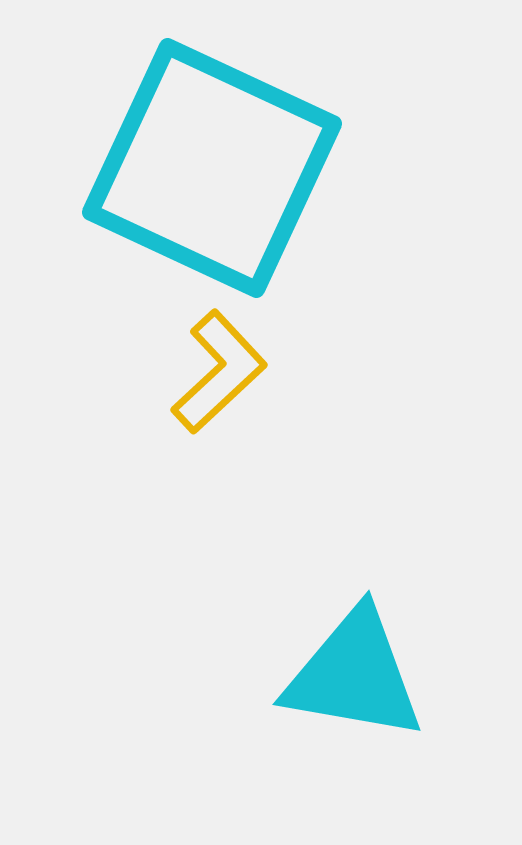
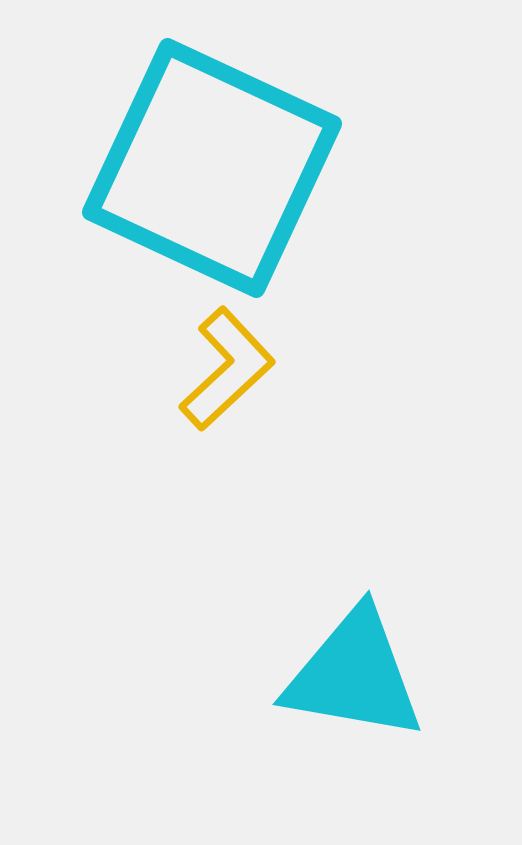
yellow L-shape: moved 8 px right, 3 px up
